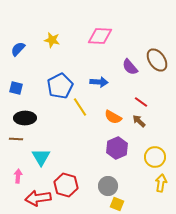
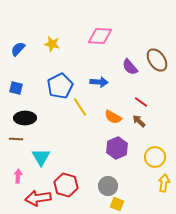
yellow star: moved 4 px down
yellow arrow: moved 3 px right
